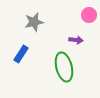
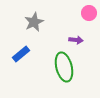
pink circle: moved 2 px up
gray star: rotated 12 degrees counterclockwise
blue rectangle: rotated 18 degrees clockwise
